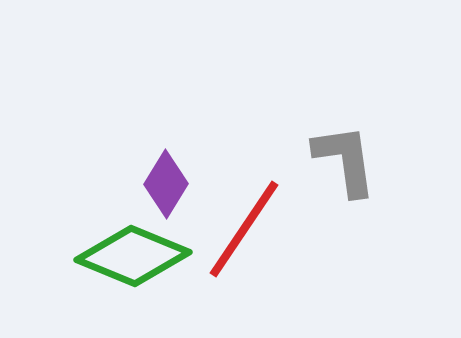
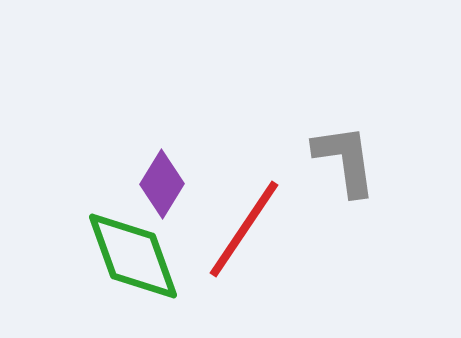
purple diamond: moved 4 px left
green diamond: rotated 48 degrees clockwise
